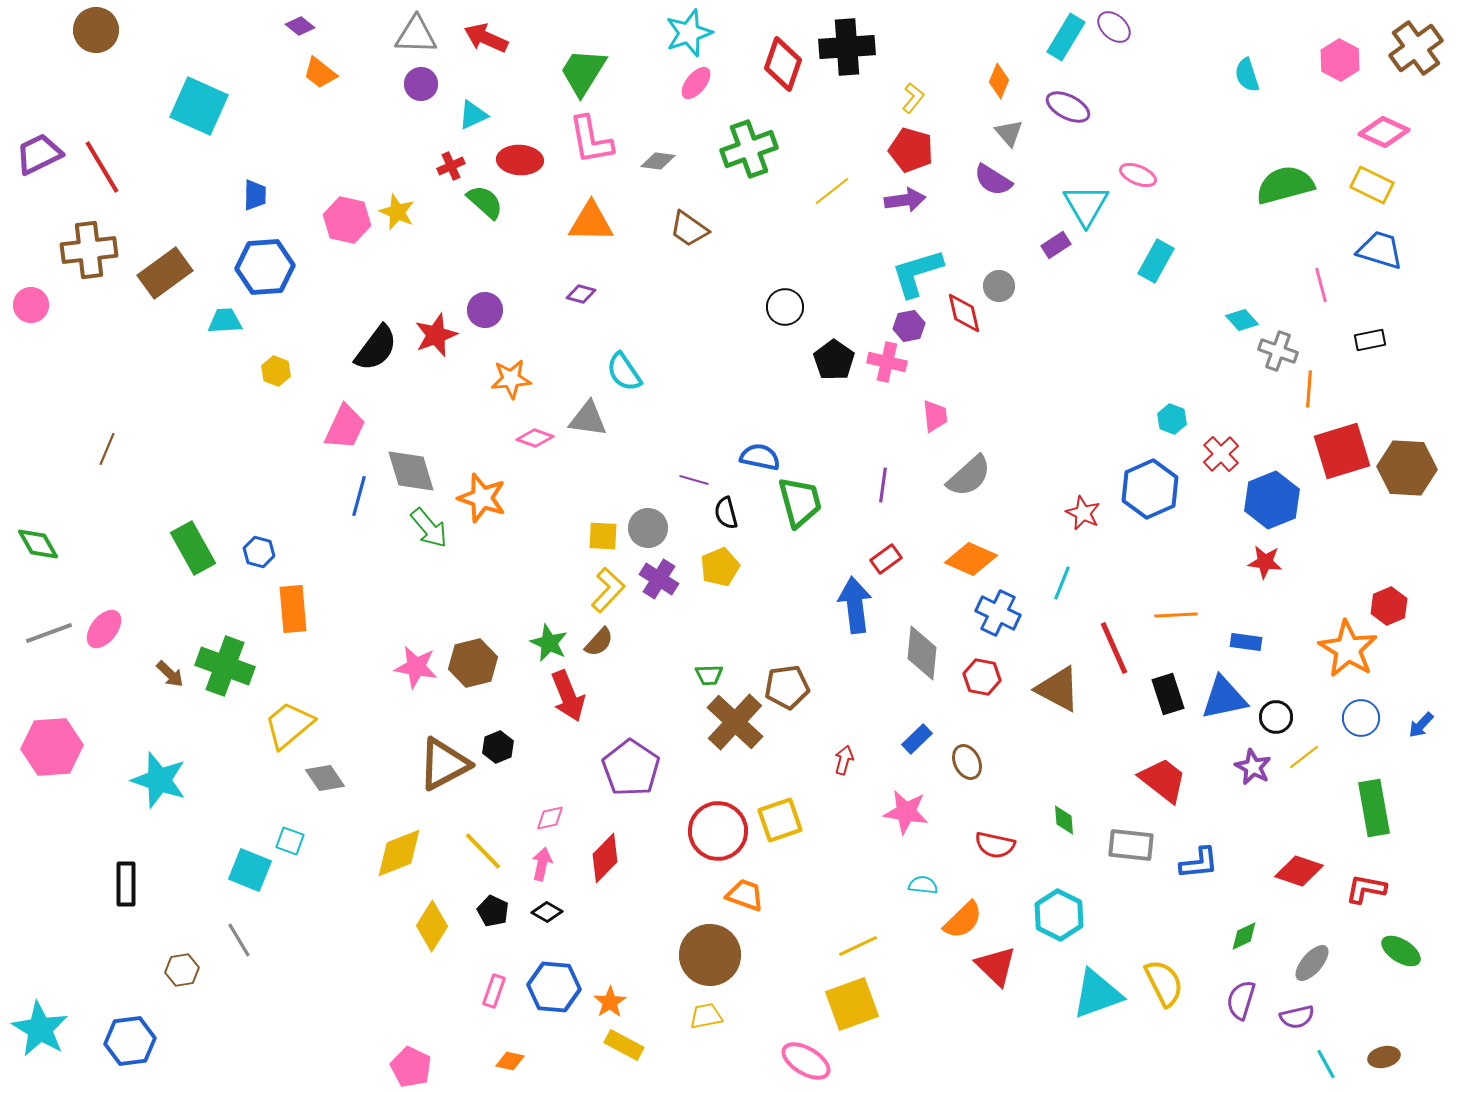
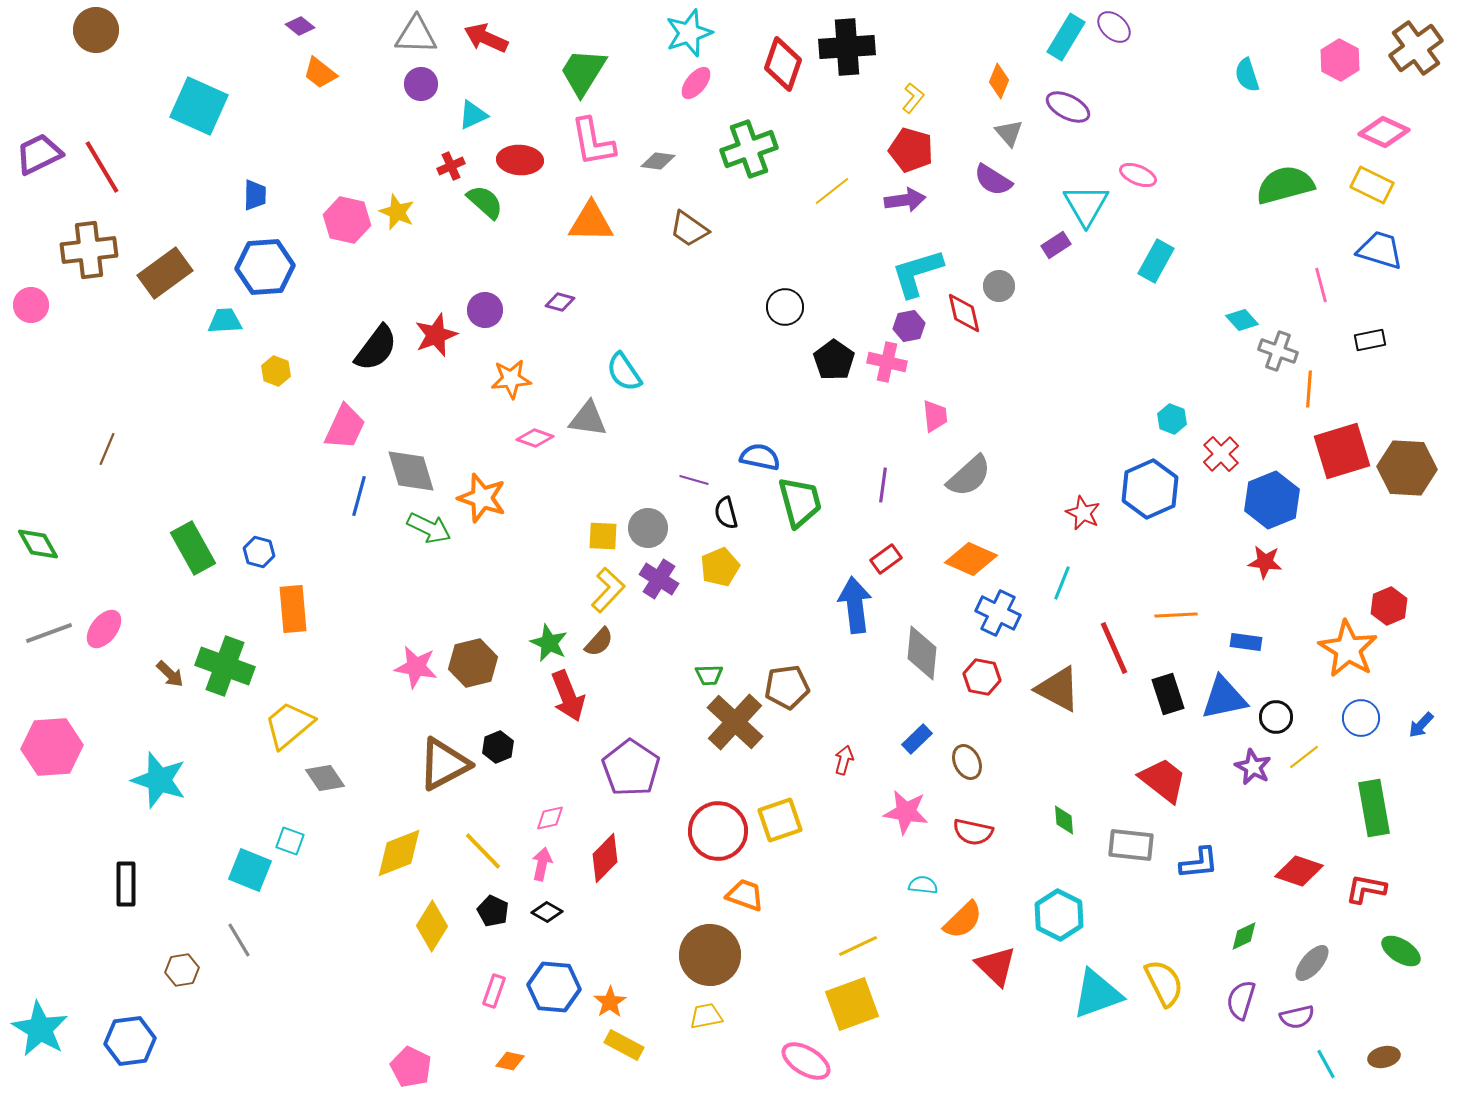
pink L-shape at (591, 140): moved 2 px right, 2 px down
purple diamond at (581, 294): moved 21 px left, 8 px down
green arrow at (429, 528): rotated 24 degrees counterclockwise
red semicircle at (995, 845): moved 22 px left, 13 px up
